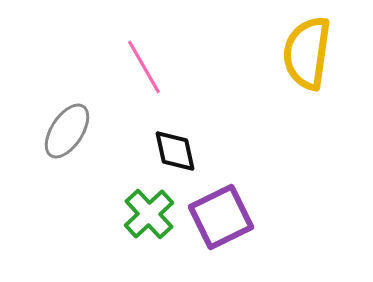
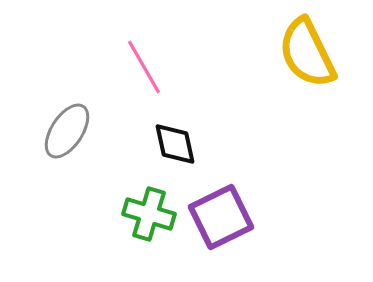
yellow semicircle: rotated 34 degrees counterclockwise
black diamond: moved 7 px up
green cross: rotated 30 degrees counterclockwise
